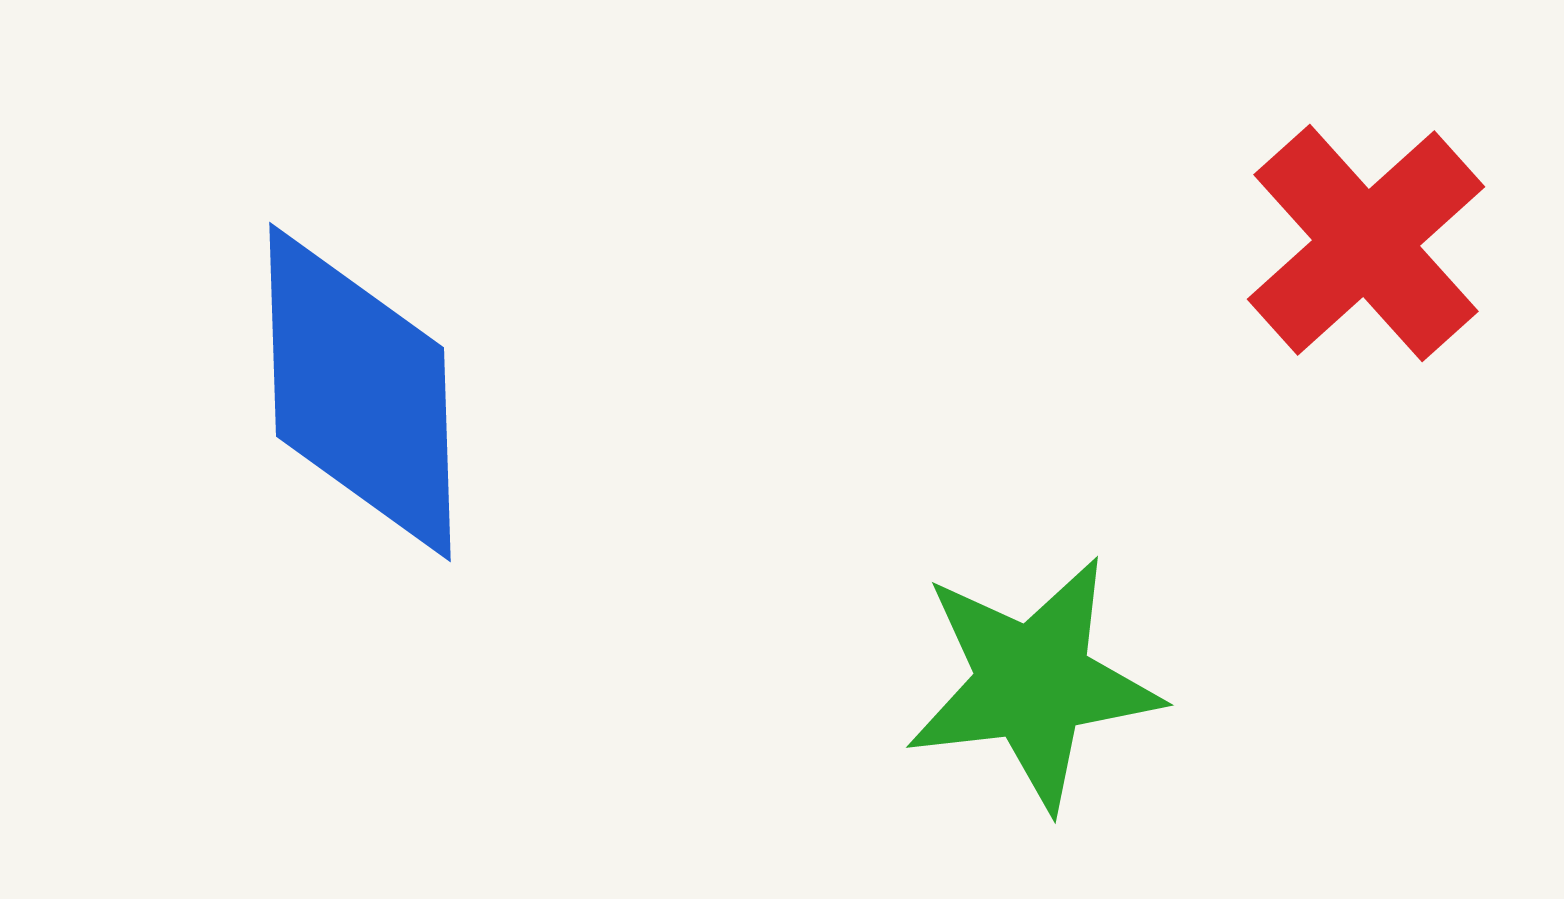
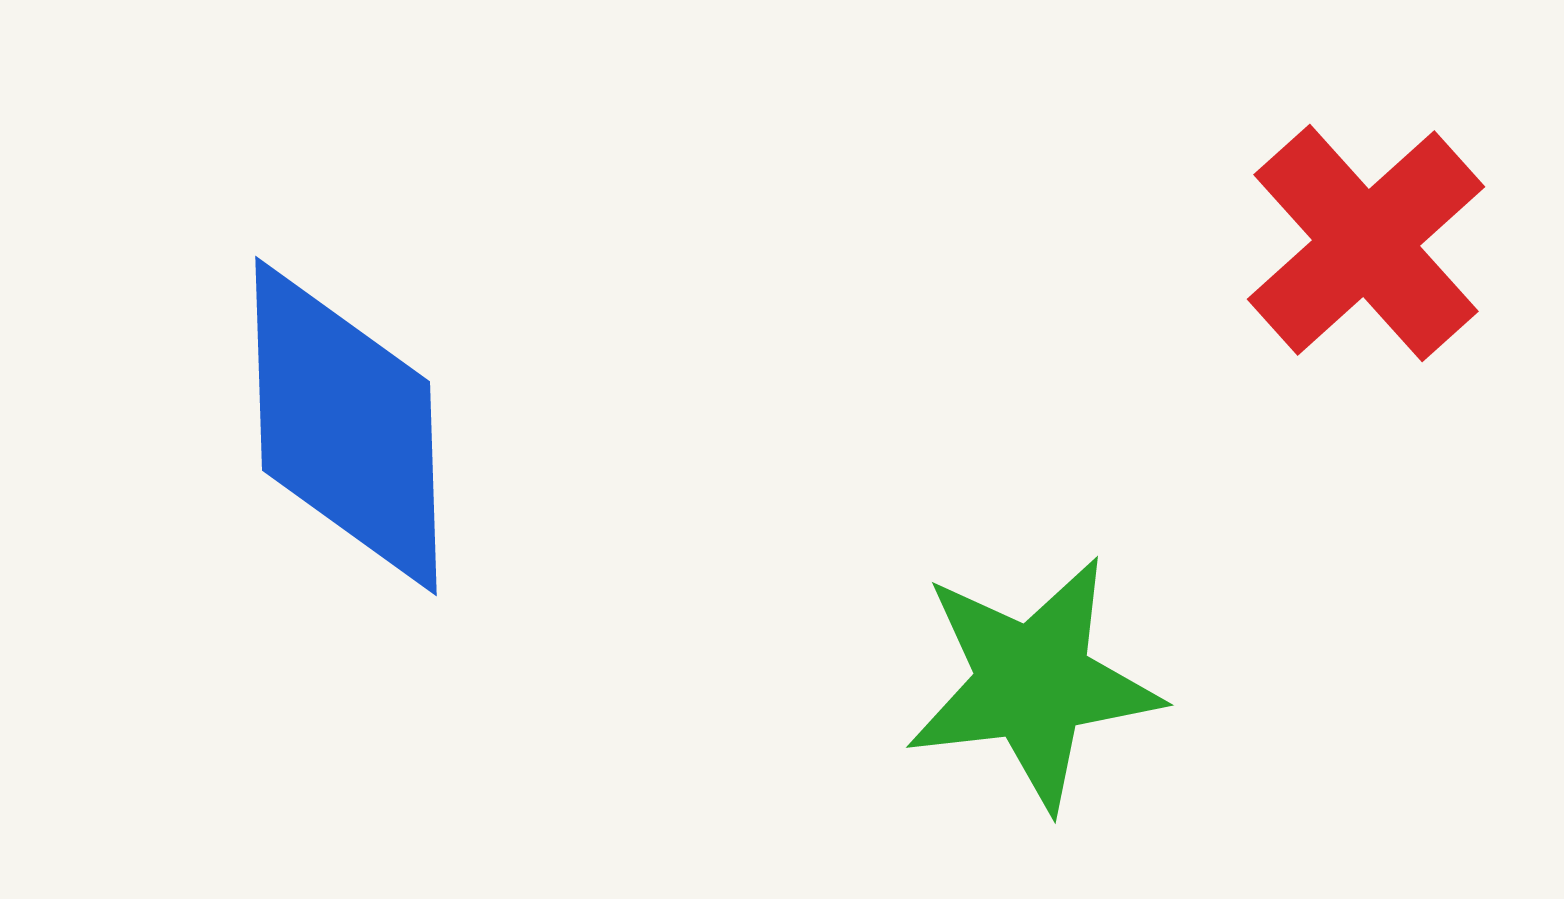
blue diamond: moved 14 px left, 34 px down
